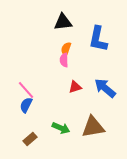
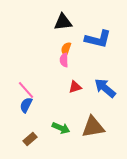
blue L-shape: rotated 88 degrees counterclockwise
